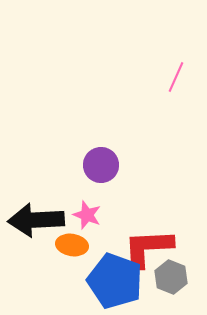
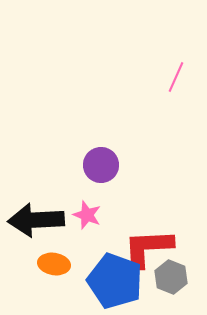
orange ellipse: moved 18 px left, 19 px down
